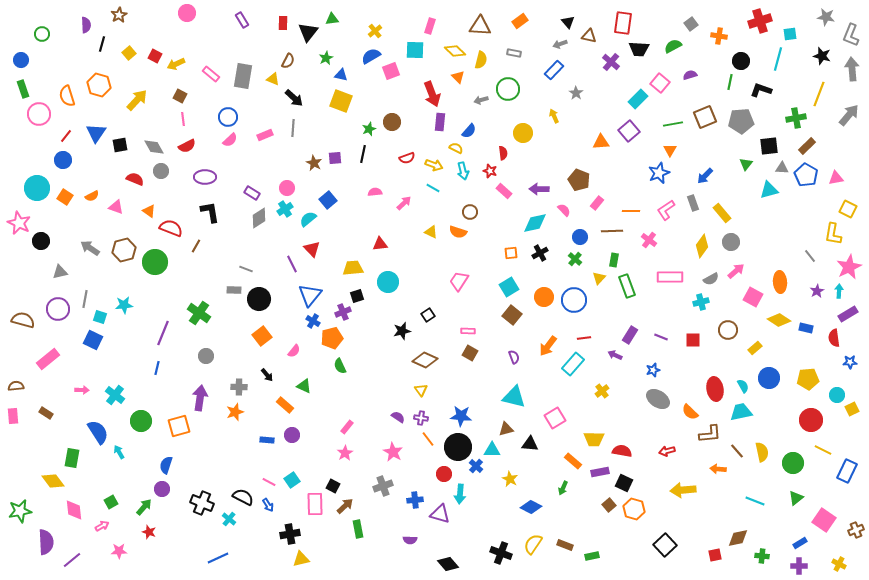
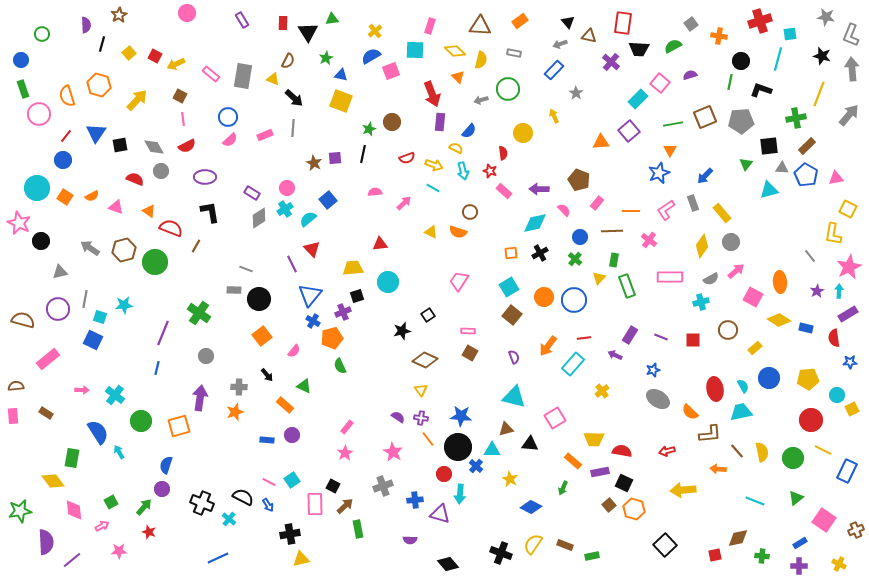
black triangle at (308, 32): rotated 10 degrees counterclockwise
green circle at (793, 463): moved 5 px up
